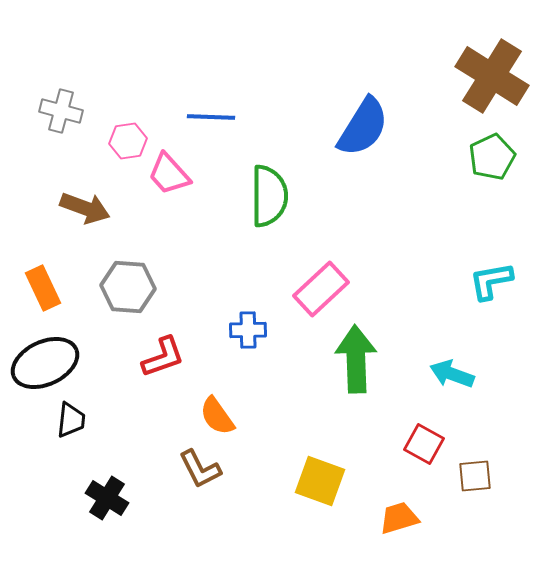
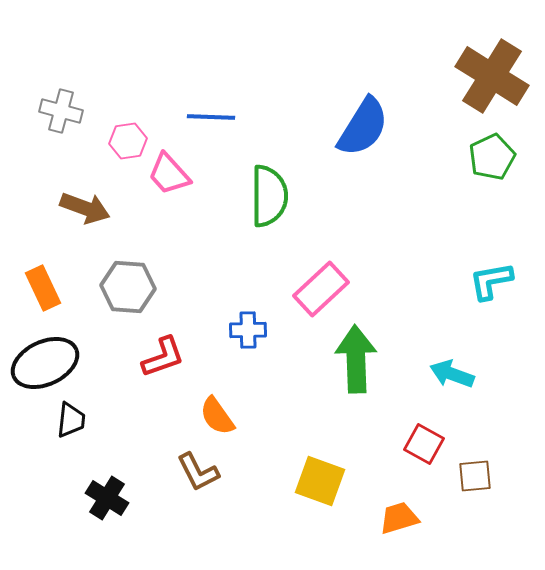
brown L-shape: moved 2 px left, 3 px down
